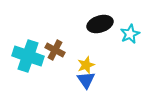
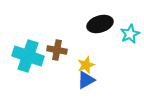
brown cross: moved 2 px right; rotated 18 degrees counterclockwise
blue triangle: rotated 36 degrees clockwise
